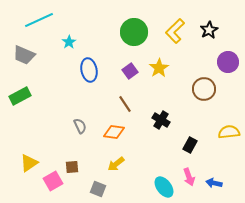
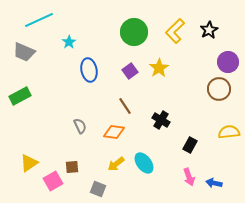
gray trapezoid: moved 3 px up
brown circle: moved 15 px right
brown line: moved 2 px down
cyan ellipse: moved 20 px left, 24 px up
